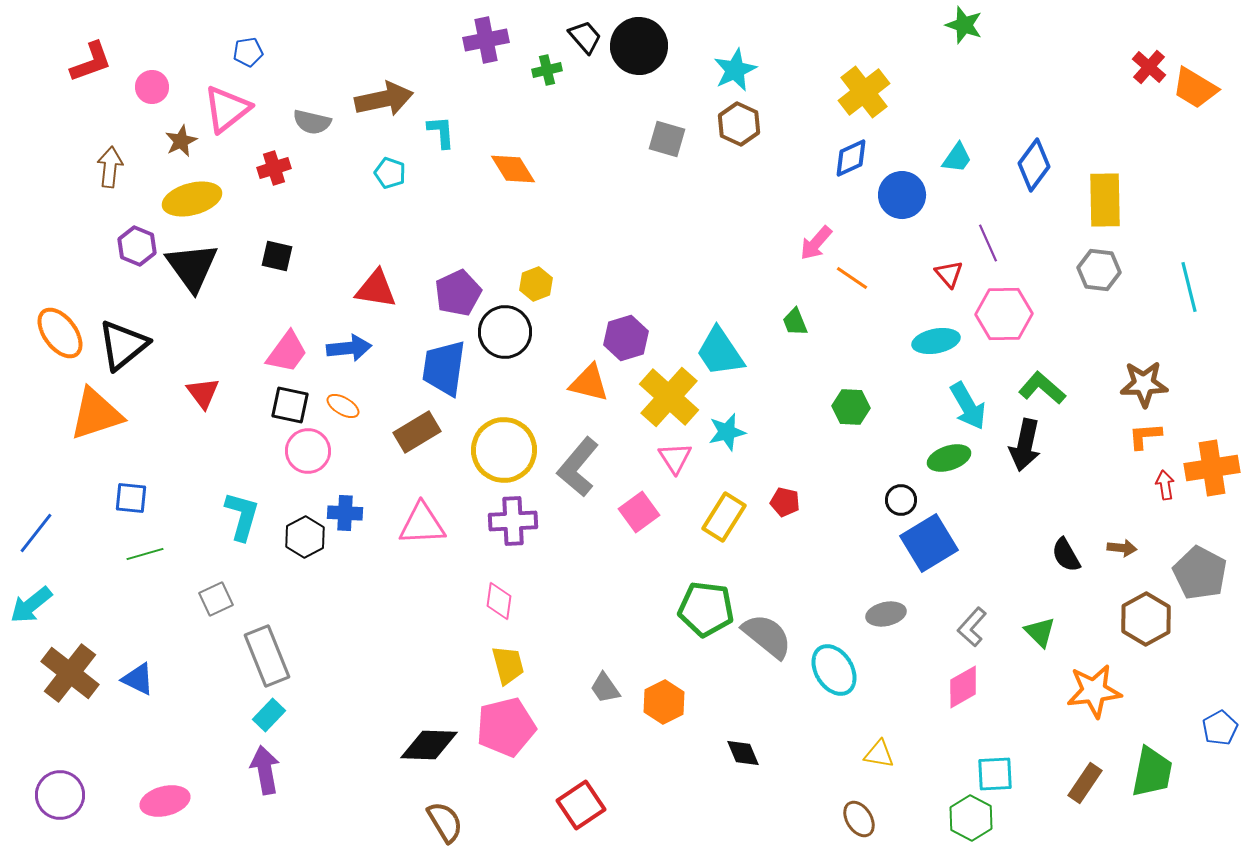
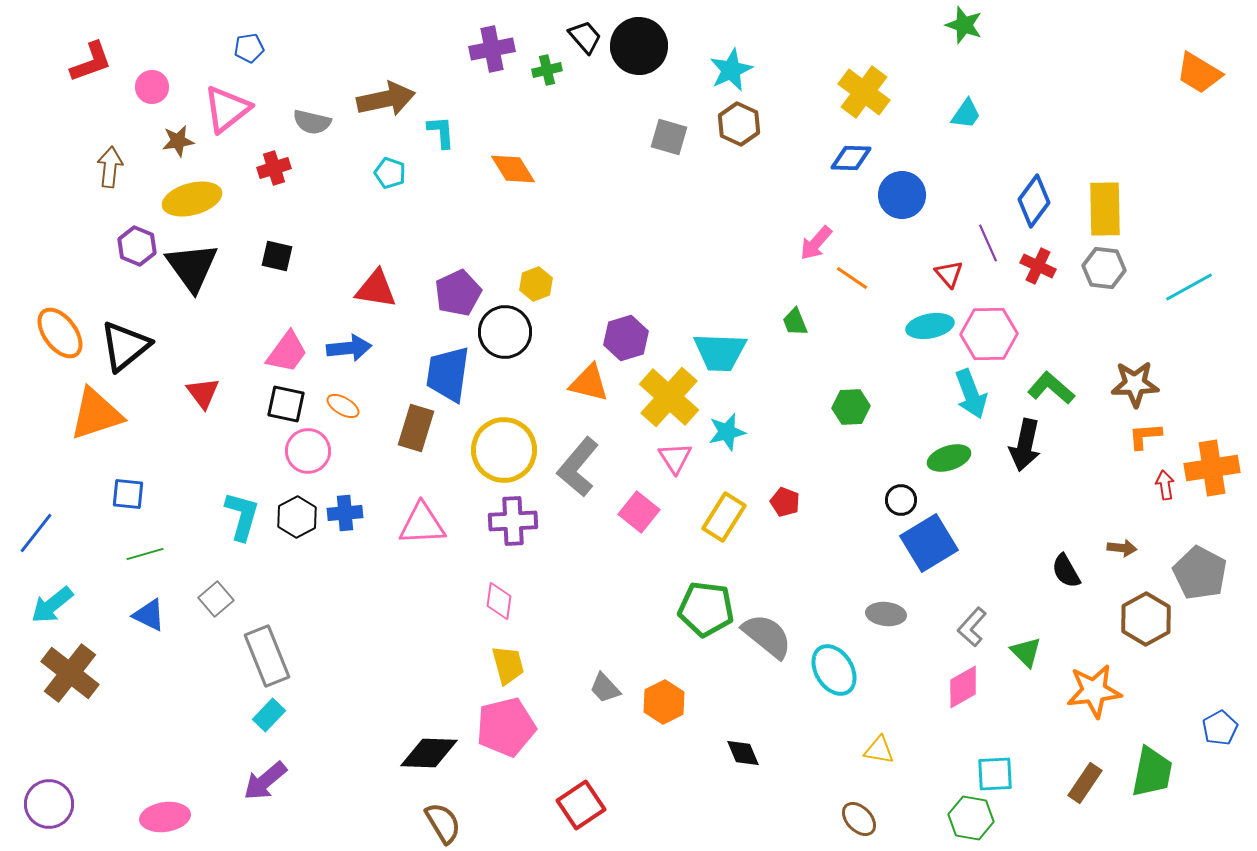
purple cross at (486, 40): moved 6 px right, 9 px down
blue pentagon at (248, 52): moved 1 px right, 4 px up
red cross at (1149, 67): moved 111 px left, 199 px down; rotated 16 degrees counterclockwise
cyan star at (735, 70): moved 4 px left
orange trapezoid at (1195, 88): moved 4 px right, 15 px up
yellow cross at (864, 92): rotated 15 degrees counterclockwise
brown arrow at (384, 99): moved 2 px right
gray square at (667, 139): moved 2 px right, 2 px up
brown star at (181, 141): moved 3 px left; rotated 16 degrees clockwise
blue diamond at (851, 158): rotated 27 degrees clockwise
cyan trapezoid at (957, 158): moved 9 px right, 44 px up
blue diamond at (1034, 165): moved 36 px down
yellow rectangle at (1105, 200): moved 9 px down
gray hexagon at (1099, 270): moved 5 px right, 2 px up
cyan line at (1189, 287): rotated 75 degrees clockwise
pink hexagon at (1004, 314): moved 15 px left, 20 px down
cyan ellipse at (936, 341): moved 6 px left, 15 px up
black triangle at (123, 345): moved 2 px right, 1 px down
cyan trapezoid at (720, 352): rotated 54 degrees counterclockwise
blue trapezoid at (444, 368): moved 4 px right, 6 px down
brown star at (1144, 384): moved 9 px left
green L-shape at (1042, 388): moved 9 px right
black square at (290, 405): moved 4 px left, 1 px up
cyan arrow at (968, 406): moved 3 px right, 12 px up; rotated 9 degrees clockwise
green hexagon at (851, 407): rotated 6 degrees counterclockwise
brown rectangle at (417, 432): moved 1 px left, 4 px up; rotated 42 degrees counterclockwise
blue square at (131, 498): moved 3 px left, 4 px up
red pentagon at (785, 502): rotated 8 degrees clockwise
pink square at (639, 512): rotated 15 degrees counterclockwise
blue cross at (345, 513): rotated 8 degrees counterclockwise
black hexagon at (305, 537): moved 8 px left, 20 px up
black semicircle at (1066, 555): moved 16 px down
gray square at (216, 599): rotated 16 degrees counterclockwise
cyan arrow at (31, 605): moved 21 px right
gray ellipse at (886, 614): rotated 18 degrees clockwise
green triangle at (1040, 632): moved 14 px left, 20 px down
blue triangle at (138, 679): moved 11 px right, 64 px up
gray trapezoid at (605, 688): rotated 8 degrees counterclockwise
black diamond at (429, 745): moved 8 px down
yellow triangle at (879, 754): moved 4 px up
purple arrow at (265, 770): moved 11 px down; rotated 120 degrees counterclockwise
purple circle at (60, 795): moved 11 px left, 9 px down
pink ellipse at (165, 801): moved 16 px down; rotated 6 degrees clockwise
green hexagon at (971, 818): rotated 18 degrees counterclockwise
brown ellipse at (859, 819): rotated 12 degrees counterclockwise
brown semicircle at (445, 822): moved 2 px left, 1 px down
